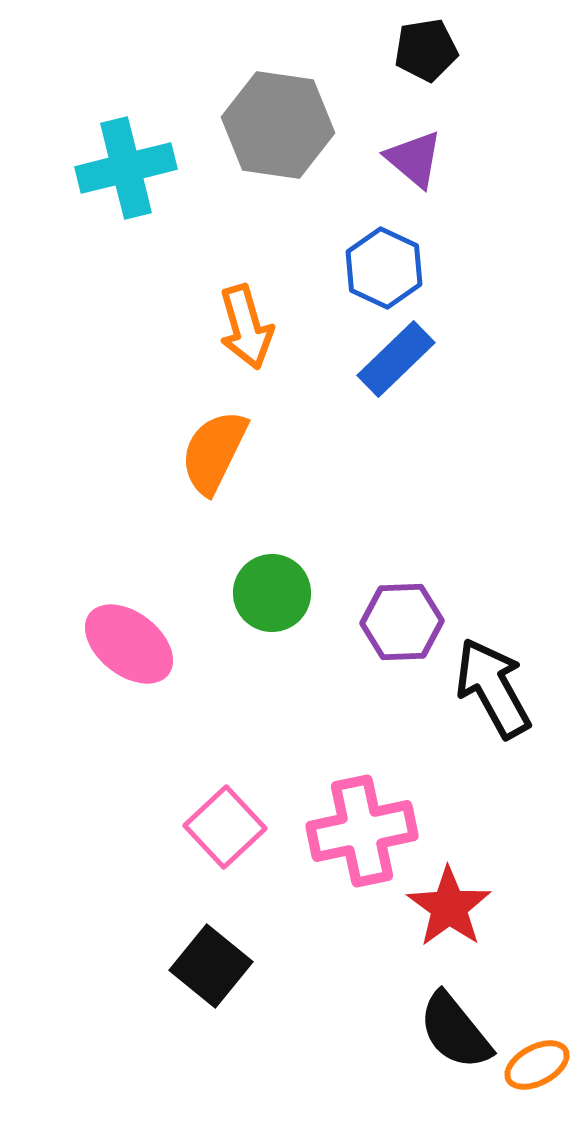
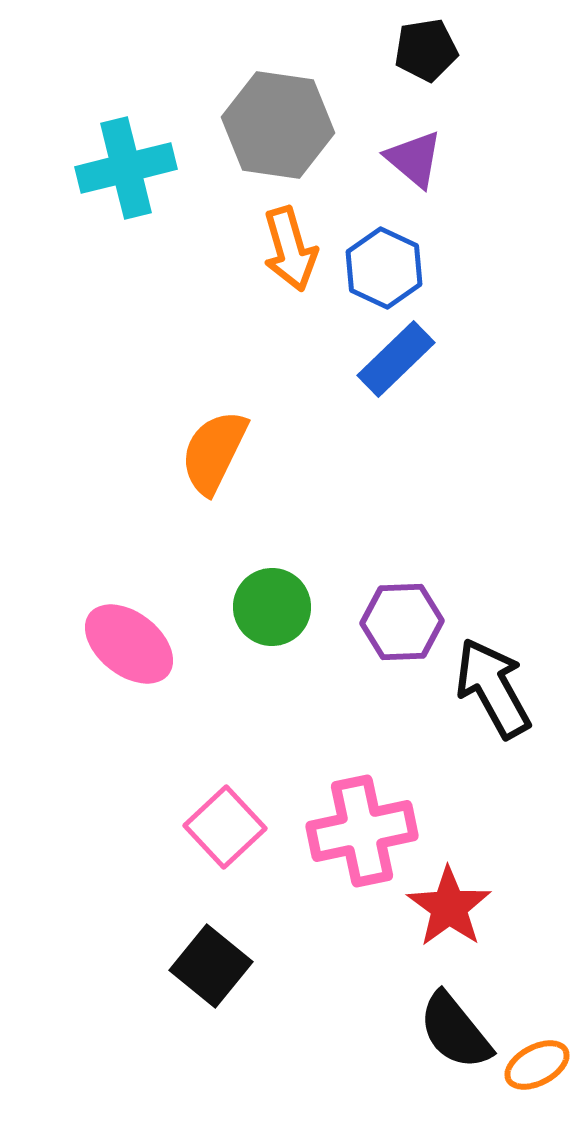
orange arrow: moved 44 px right, 78 px up
green circle: moved 14 px down
